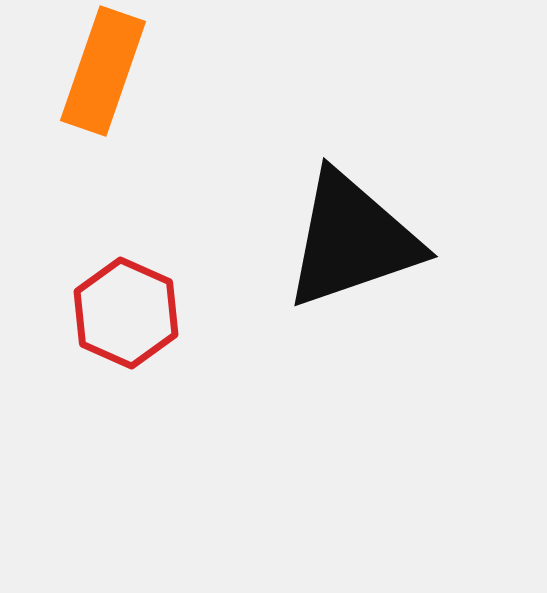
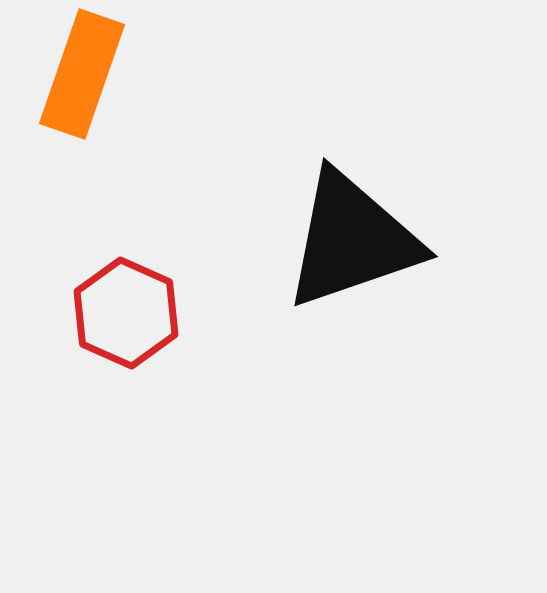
orange rectangle: moved 21 px left, 3 px down
